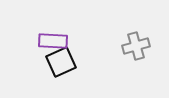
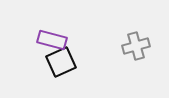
purple rectangle: moved 1 px left, 1 px up; rotated 12 degrees clockwise
